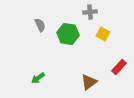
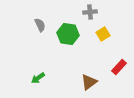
yellow square: rotated 32 degrees clockwise
